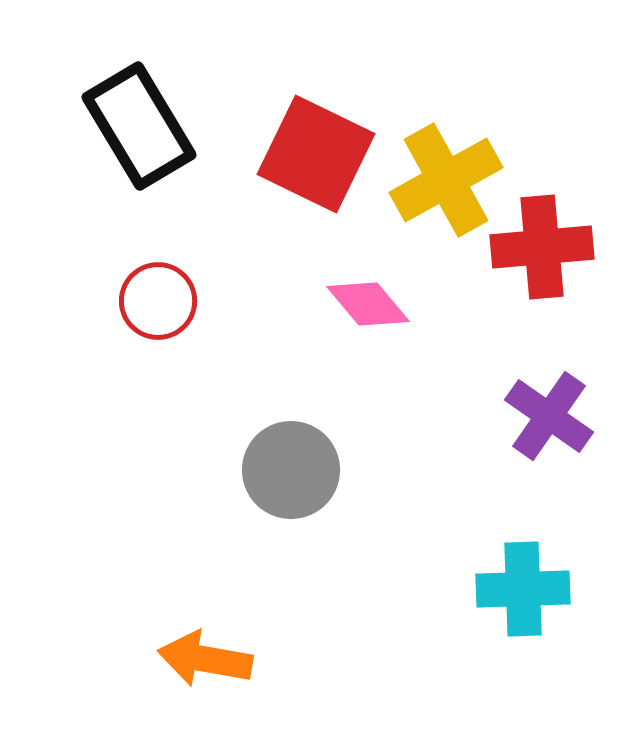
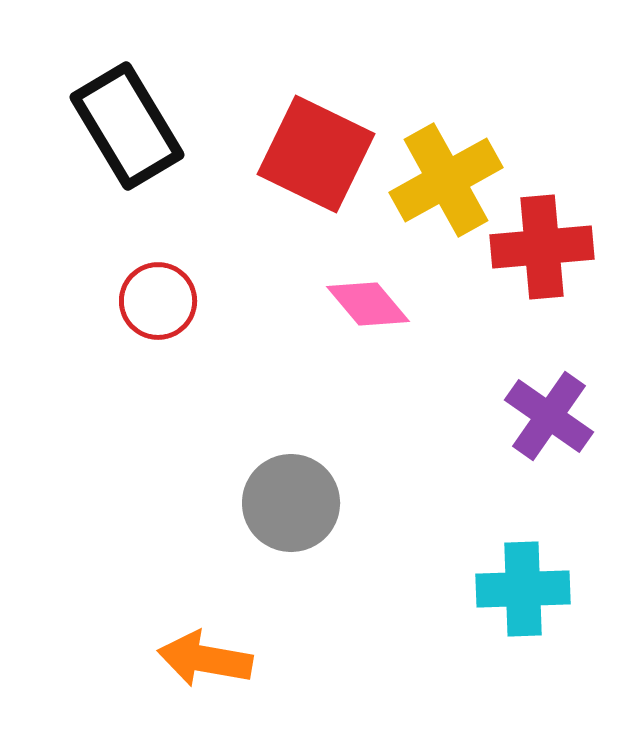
black rectangle: moved 12 px left
gray circle: moved 33 px down
